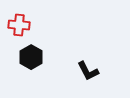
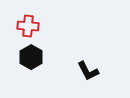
red cross: moved 9 px right, 1 px down
